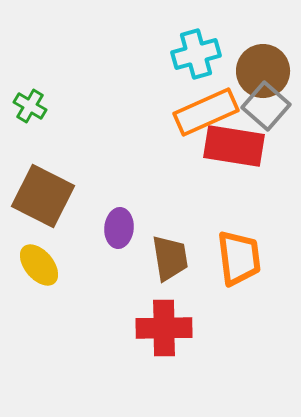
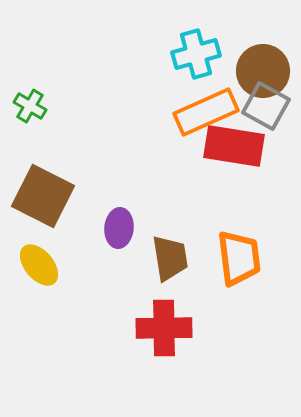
gray square: rotated 12 degrees counterclockwise
